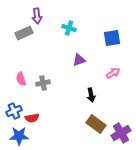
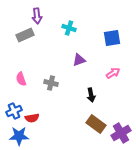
gray rectangle: moved 1 px right, 2 px down
gray cross: moved 8 px right; rotated 24 degrees clockwise
